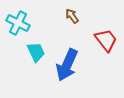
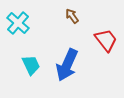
cyan cross: rotated 15 degrees clockwise
cyan trapezoid: moved 5 px left, 13 px down
